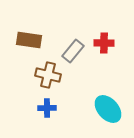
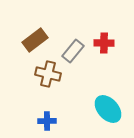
brown rectangle: moved 6 px right; rotated 45 degrees counterclockwise
brown cross: moved 1 px up
blue cross: moved 13 px down
